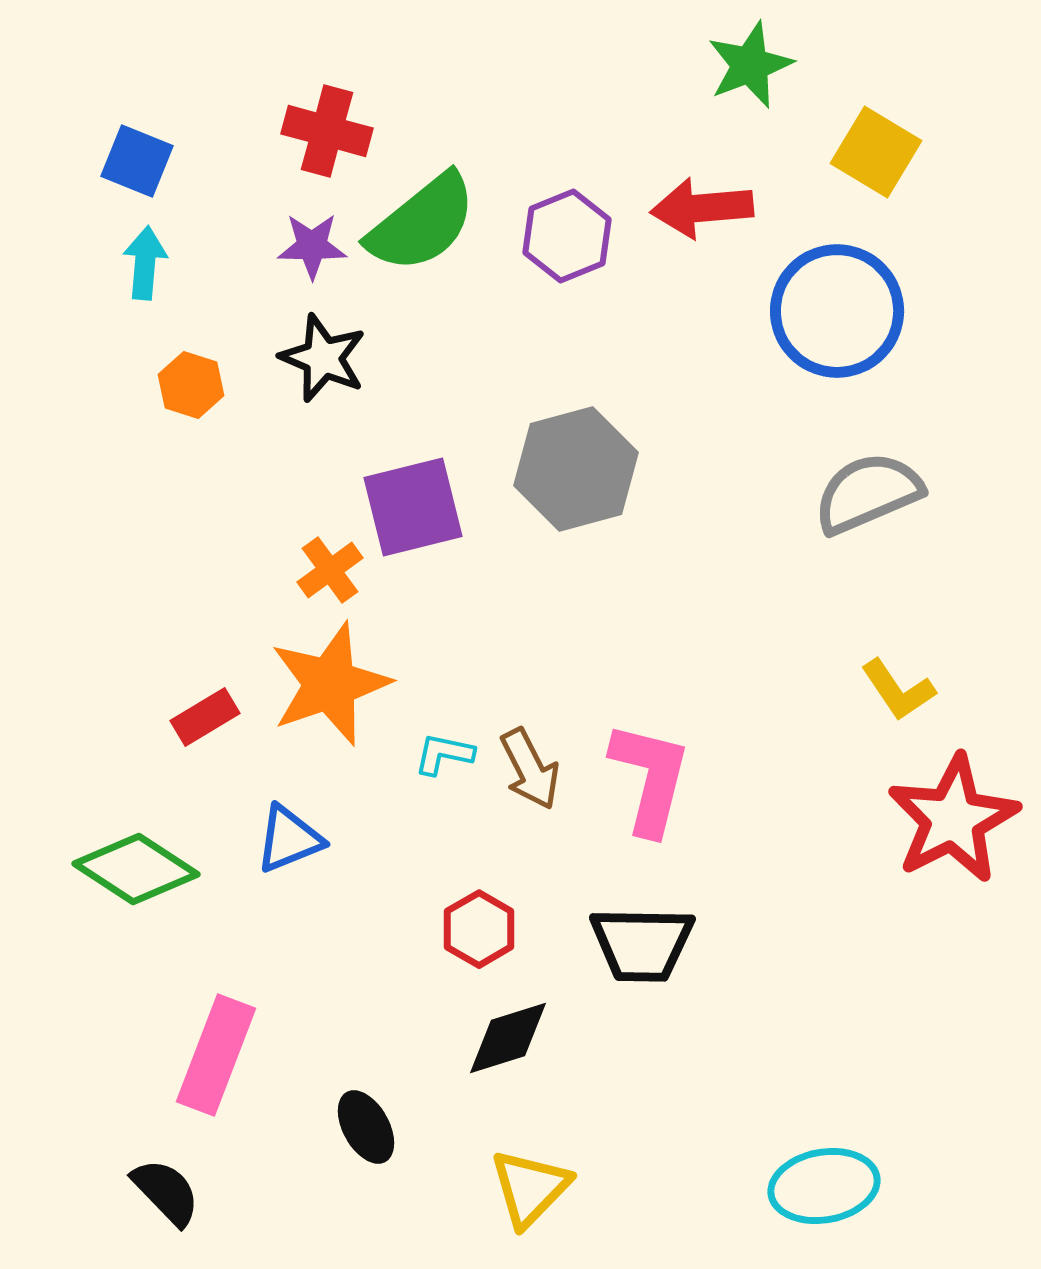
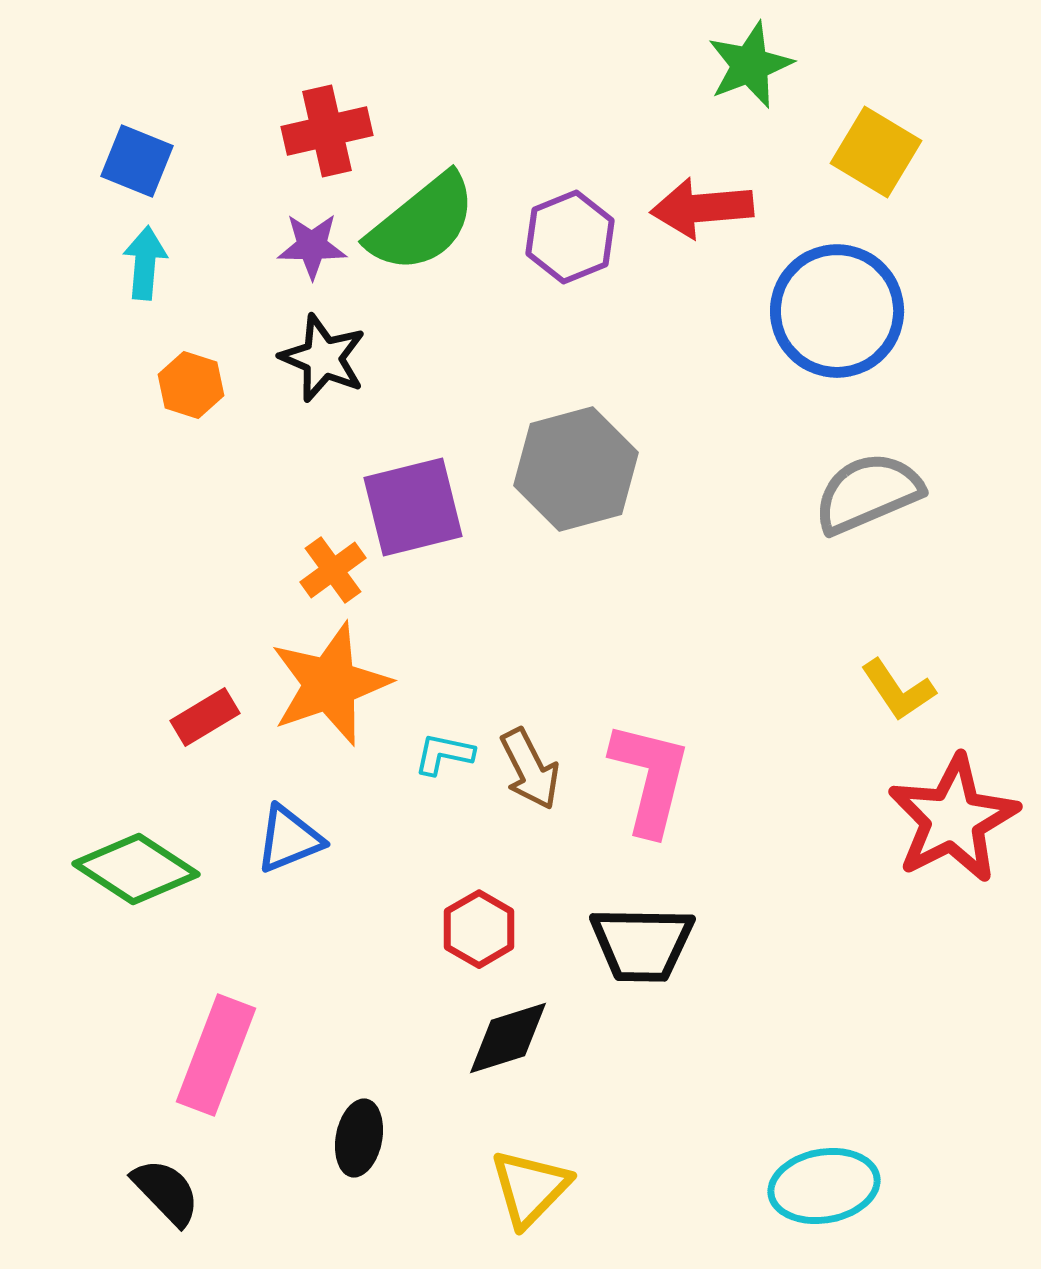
red cross: rotated 28 degrees counterclockwise
purple hexagon: moved 3 px right, 1 px down
orange cross: moved 3 px right
black ellipse: moved 7 px left, 11 px down; rotated 40 degrees clockwise
